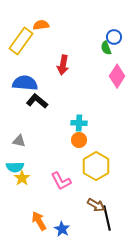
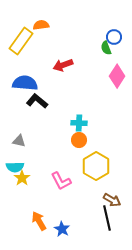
red arrow: rotated 60 degrees clockwise
brown arrow: moved 16 px right, 5 px up
